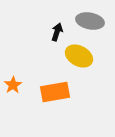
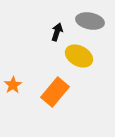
orange rectangle: rotated 40 degrees counterclockwise
